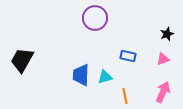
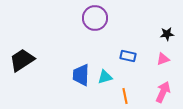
black star: rotated 16 degrees clockwise
black trapezoid: rotated 28 degrees clockwise
